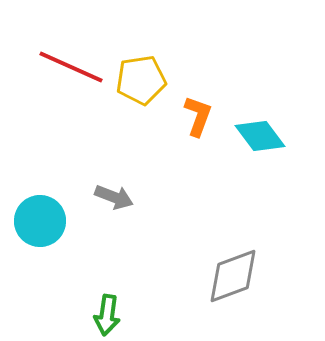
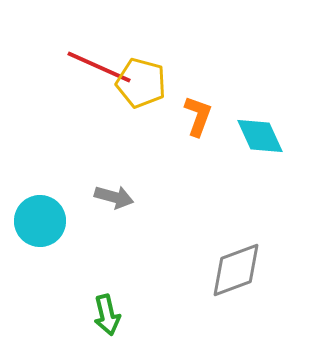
red line: moved 28 px right
yellow pentagon: moved 3 px down; rotated 24 degrees clockwise
cyan diamond: rotated 12 degrees clockwise
gray arrow: rotated 6 degrees counterclockwise
gray diamond: moved 3 px right, 6 px up
green arrow: rotated 21 degrees counterclockwise
